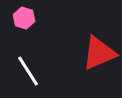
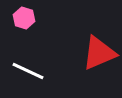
white line: rotated 32 degrees counterclockwise
